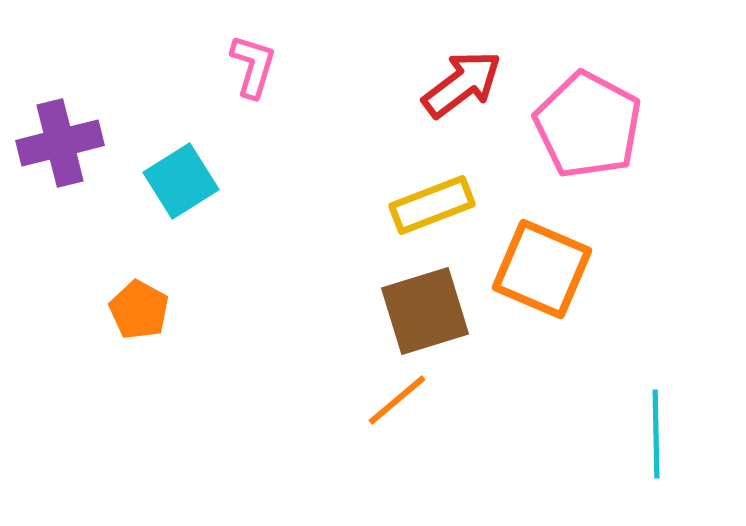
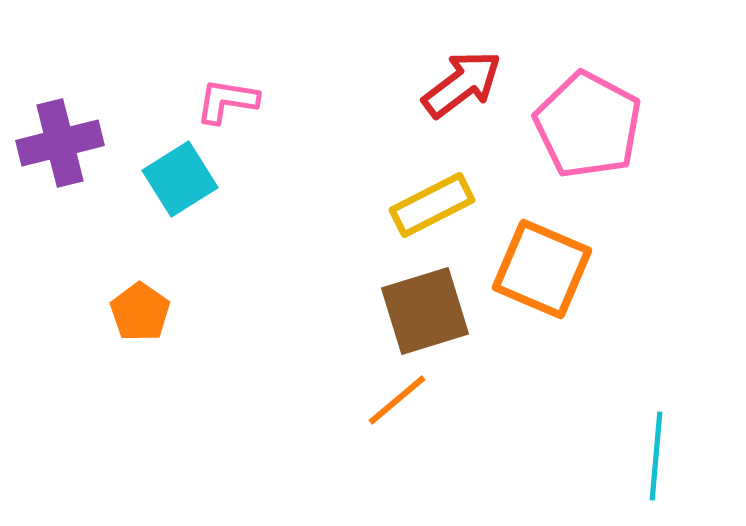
pink L-shape: moved 26 px left, 35 px down; rotated 98 degrees counterclockwise
cyan square: moved 1 px left, 2 px up
yellow rectangle: rotated 6 degrees counterclockwise
orange pentagon: moved 1 px right, 2 px down; rotated 6 degrees clockwise
cyan line: moved 22 px down; rotated 6 degrees clockwise
